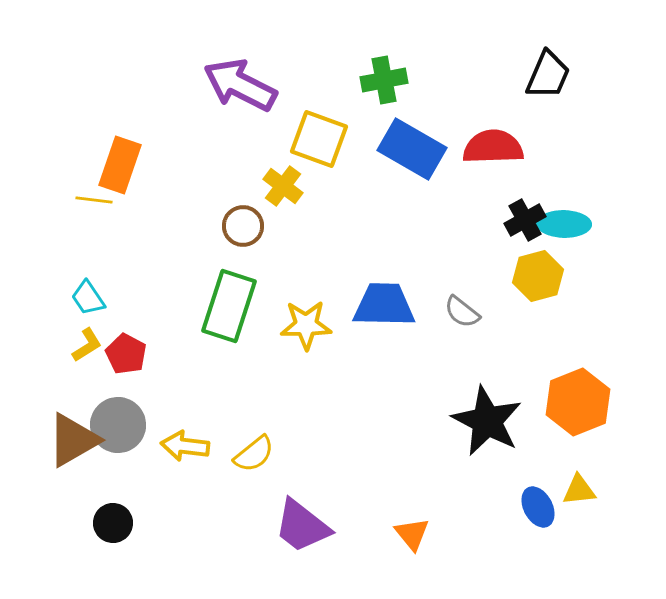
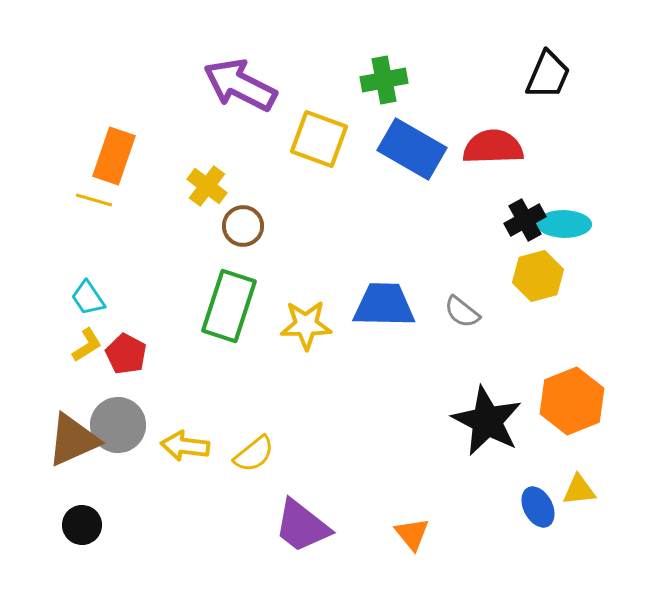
orange rectangle: moved 6 px left, 9 px up
yellow cross: moved 76 px left
yellow line: rotated 9 degrees clockwise
orange hexagon: moved 6 px left, 1 px up
brown triangle: rotated 6 degrees clockwise
black circle: moved 31 px left, 2 px down
